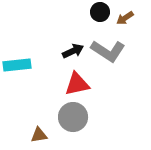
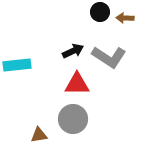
brown arrow: rotated 36 degrees clockwise
gray L-shape: moved 1 px right, 6 px down
red triangle: rotated 12 degrees clockwise
gray circle: moved 2 px down
